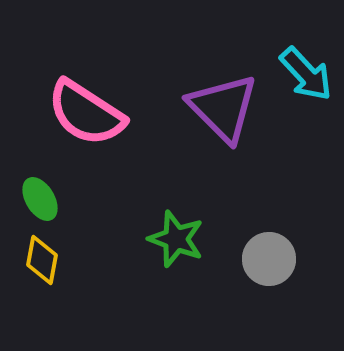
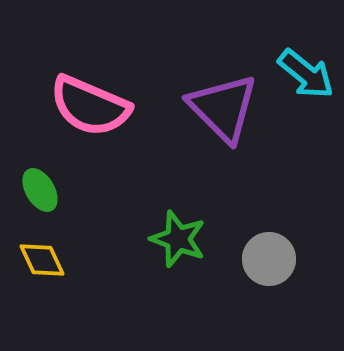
cyan arrow: rotated 8 degrees counterclockwise
pink semicircle: moved 4 px right, 7 px up; rotated 10 degrees counterclockwise
green ellipse: moved 9 px up
green star: moved 2 px right
yellow diamond: rotated 36 degrees counterclockwise
